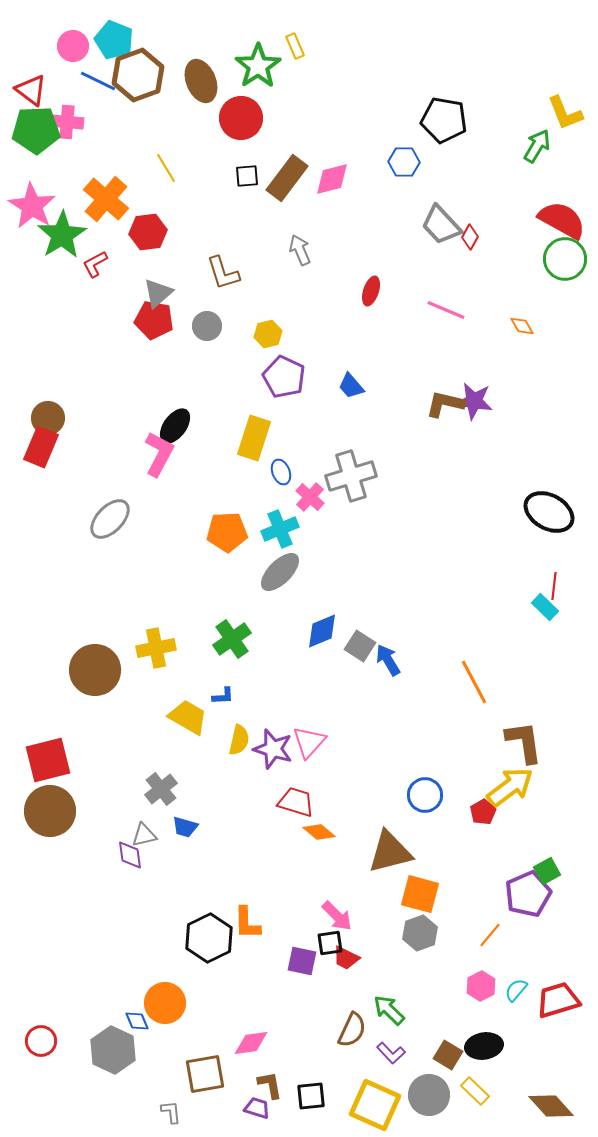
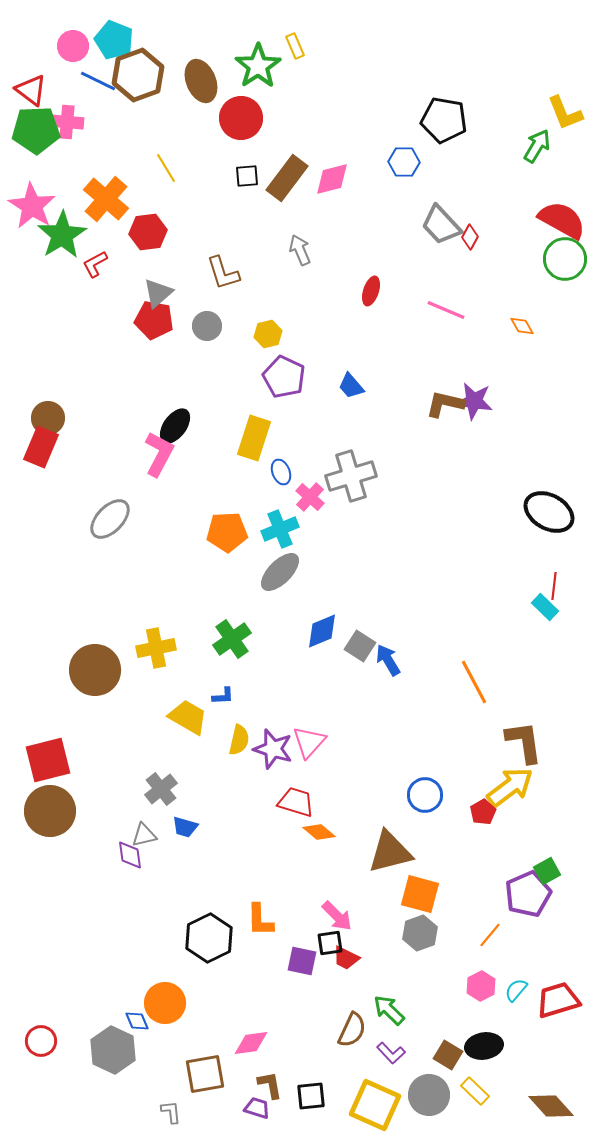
orange L-shape at (247, 923): moved 13 px right, 3 px up
